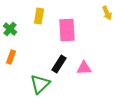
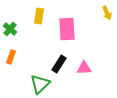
pink rectangle: moved 1 px up
